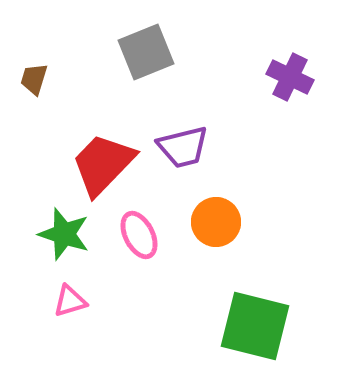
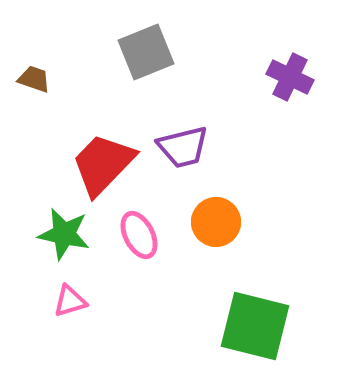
brown trapezoid: rotated 92 degrees clockwise
green star: rotated 6 degrees counterclockwise
